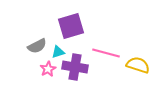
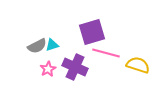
purple square: moved 21 px right, 6 px down
cyan triangle: moved 6 px left, 7 px up
purple cross: rotated 15 degrees clockwise
